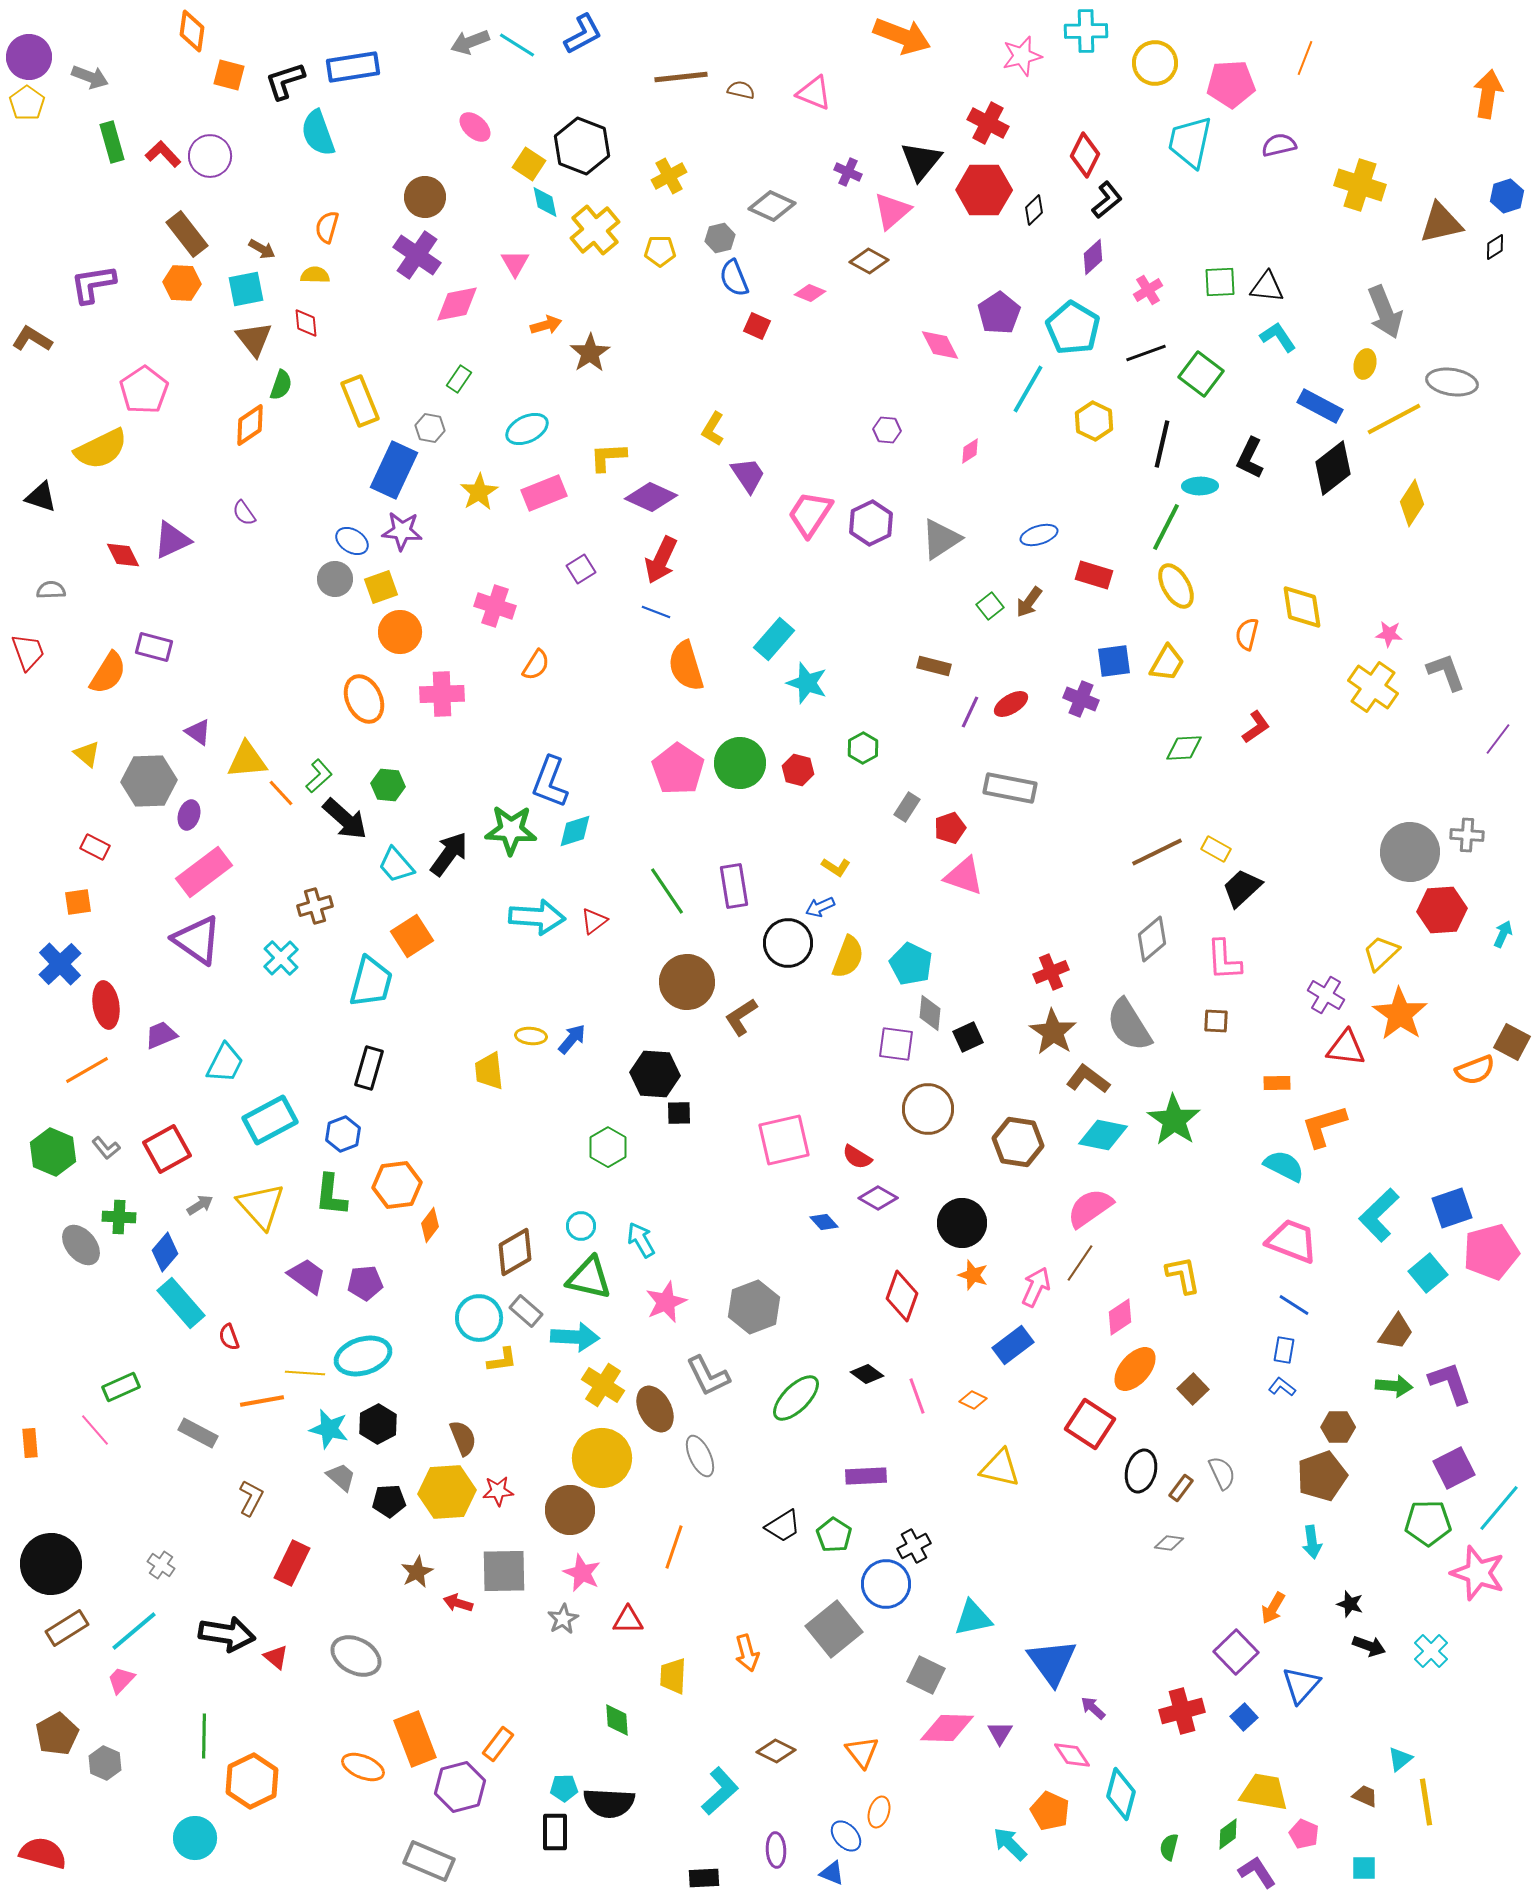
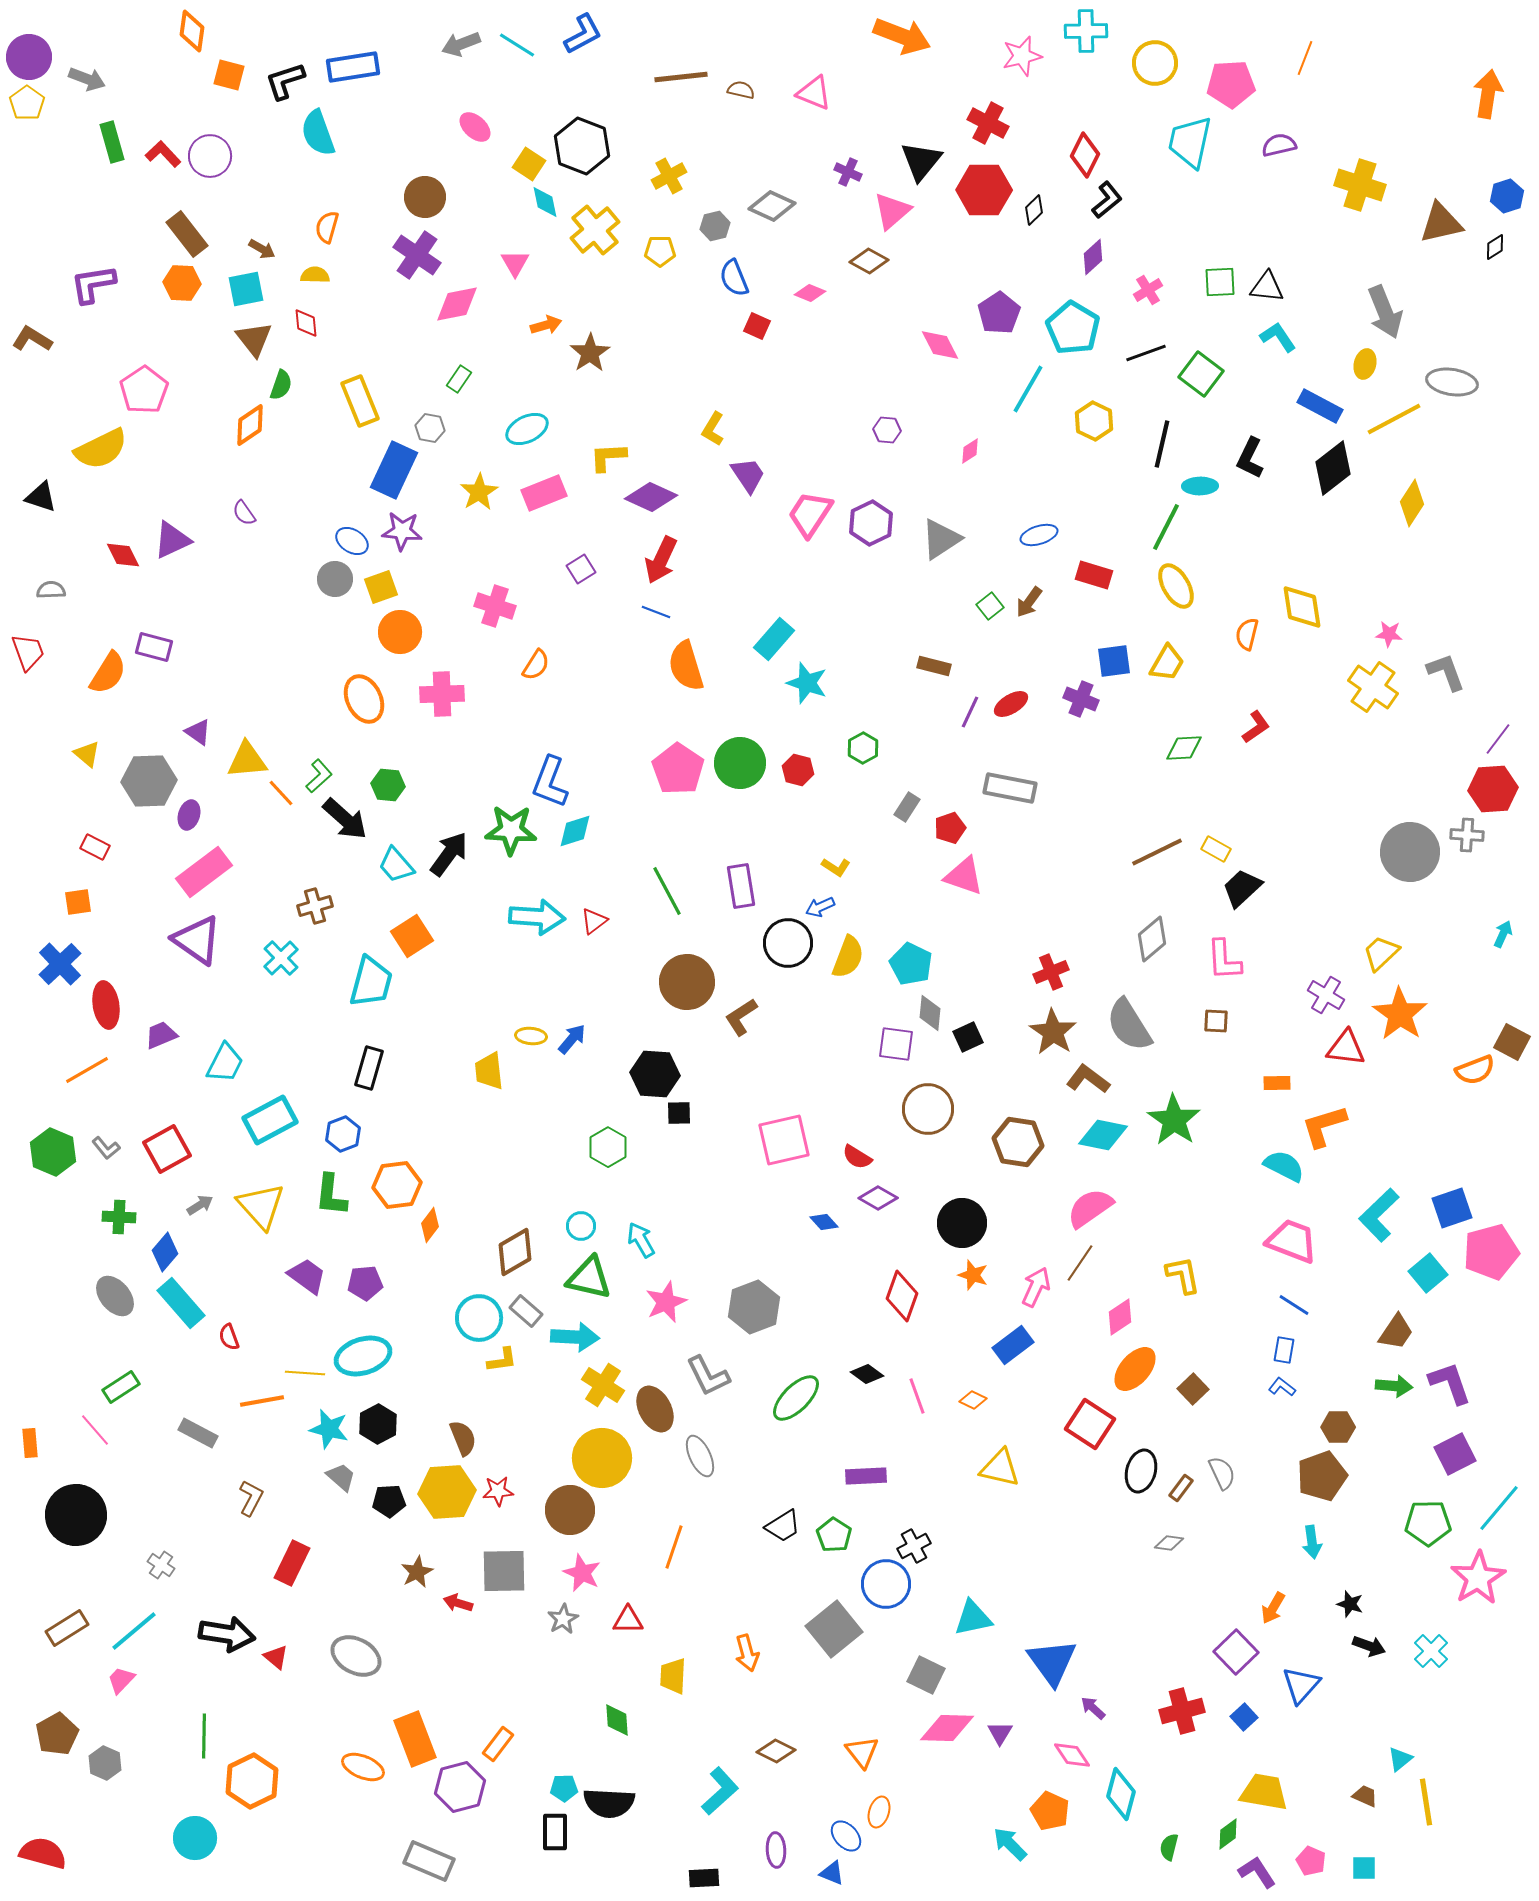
gray arrow at (470, 42): moved 9 px left, 2 px down
gray arrow at (90, 77): moved 3 px left, 2 px down
gray hexagon at (720, 238): moved 5 px left, 12 px up
purple rectangle at (734, 886): moved 7 px right
green line at (667, 891): rotated 6 degrees clockwise
red hexagon at (1442, 910): moved 51 px right, 121 px up
gray ellipse at (81, 1245): moved 34 px right, 51 px down
green rectangle at (121, 1387): rotated 9 degrees counterclockwise
purple square at (1454, 1468): moved 1 px right, 14 px up
black circle at (51, 1564): moved 25 px right, 49 px up
pink star at (1478, 1573): moved 5 px down; rotated 22 degrees clockwise
pink pentagon at (1304, 1834): moved 7 px right, 27 px down
